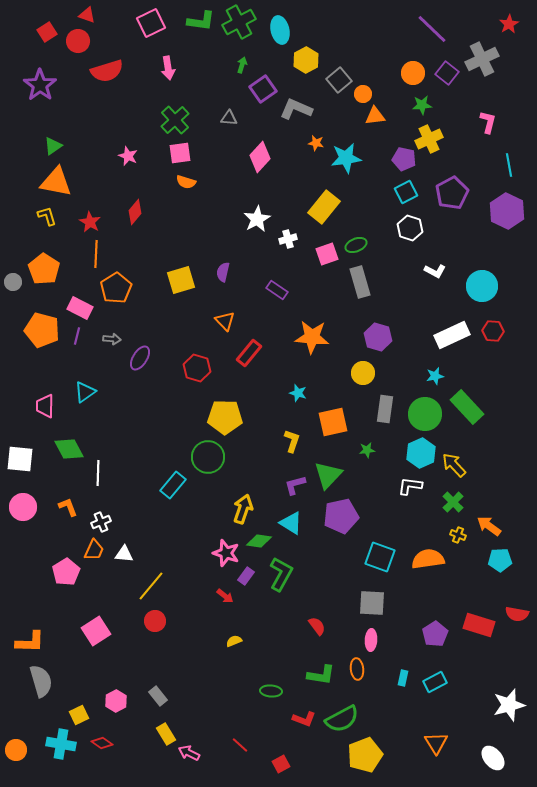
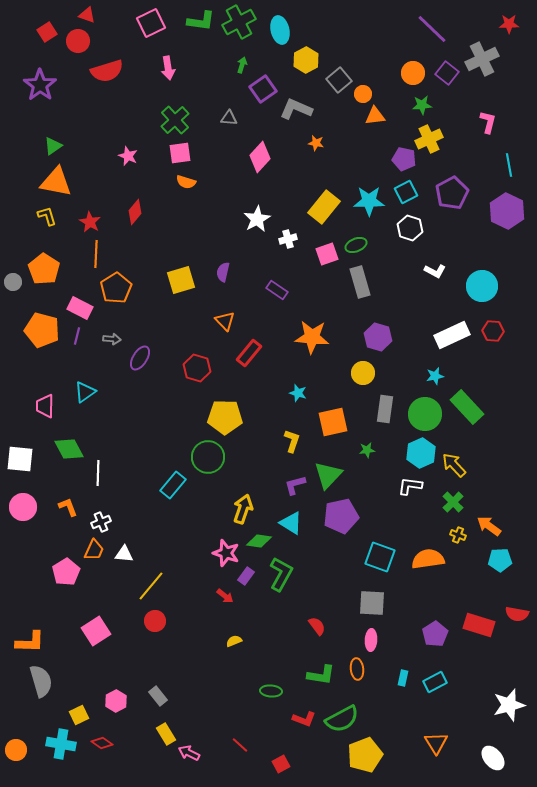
red star at (509, 24): rotated 30 degrees clockwise
cyan star at (346, 158): moved 23 px right, 43 px down; rotated 8 degrees clockwise
